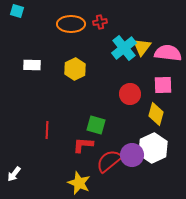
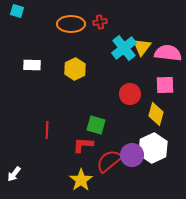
pink square: moved 2 px right
yellow star: moved 2 px right, 3 px up; rotated 15 degrees clockwise
